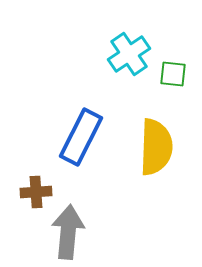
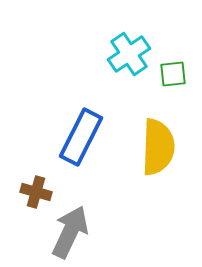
green square: rotated 12 degrees counterclockwise
yellow semicircle: moved 2 px right
brown cross: rotated 20 degrees clockwise
gray arrow: moved 2 px right; rotated 20 degrees clockwise
